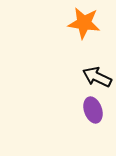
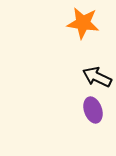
orange star: moved 1 px left
